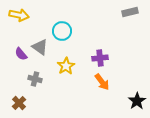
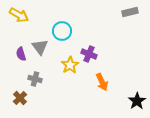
yellow arrow: rotated 18 degrees clockwise
gray triangle: rotated 18 degrees clockwise
purple semicircle: rotated 24 degrees clockwise
purple cross: moved 11 px left, 4 px up; rotated 28 degrees clockwise
yellow star: moved 4 px right, 1 px up
orange arrow: rotated 12 degrees clockwise
brown cross: moved 1 px right, 5 px up
